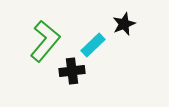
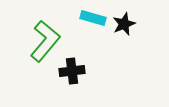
cyan rectangle: moved 27 px up; rotated 60 degrees clockwise
